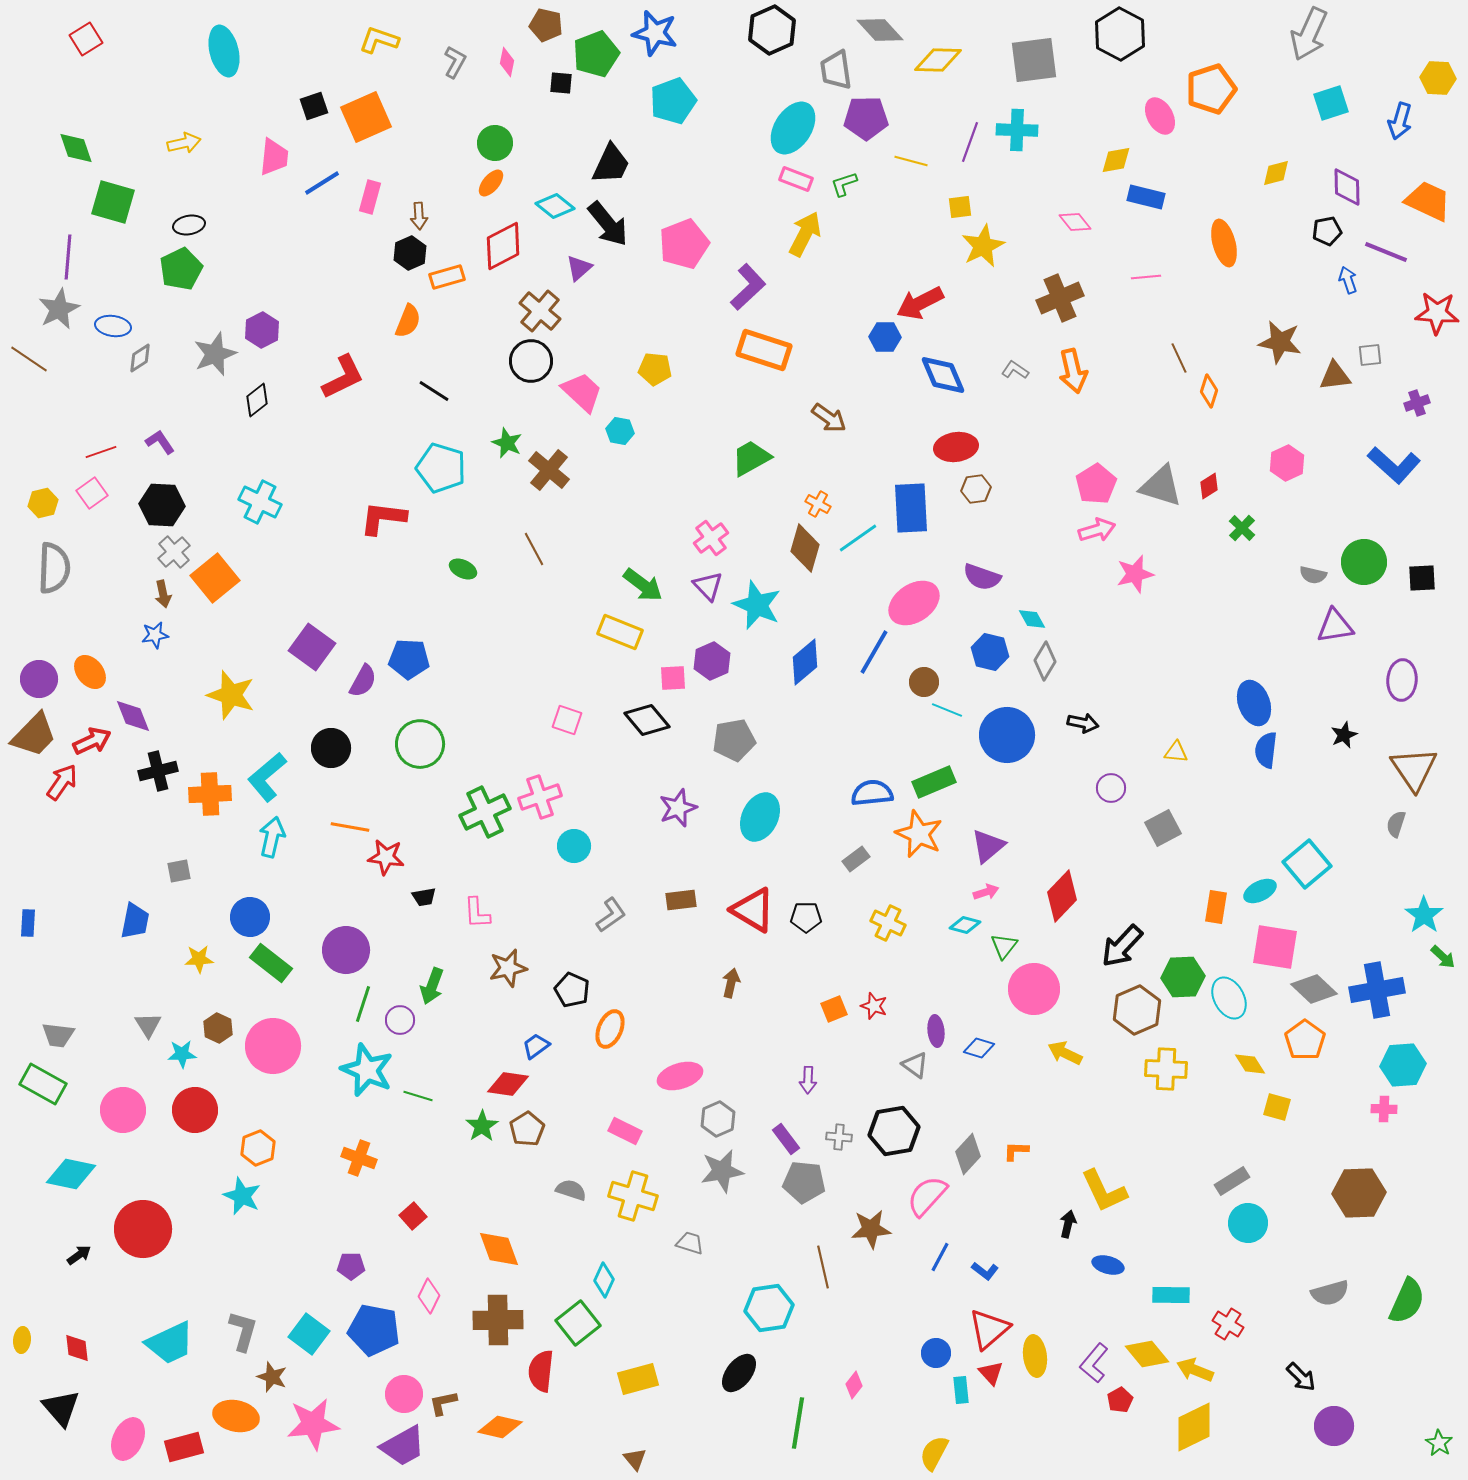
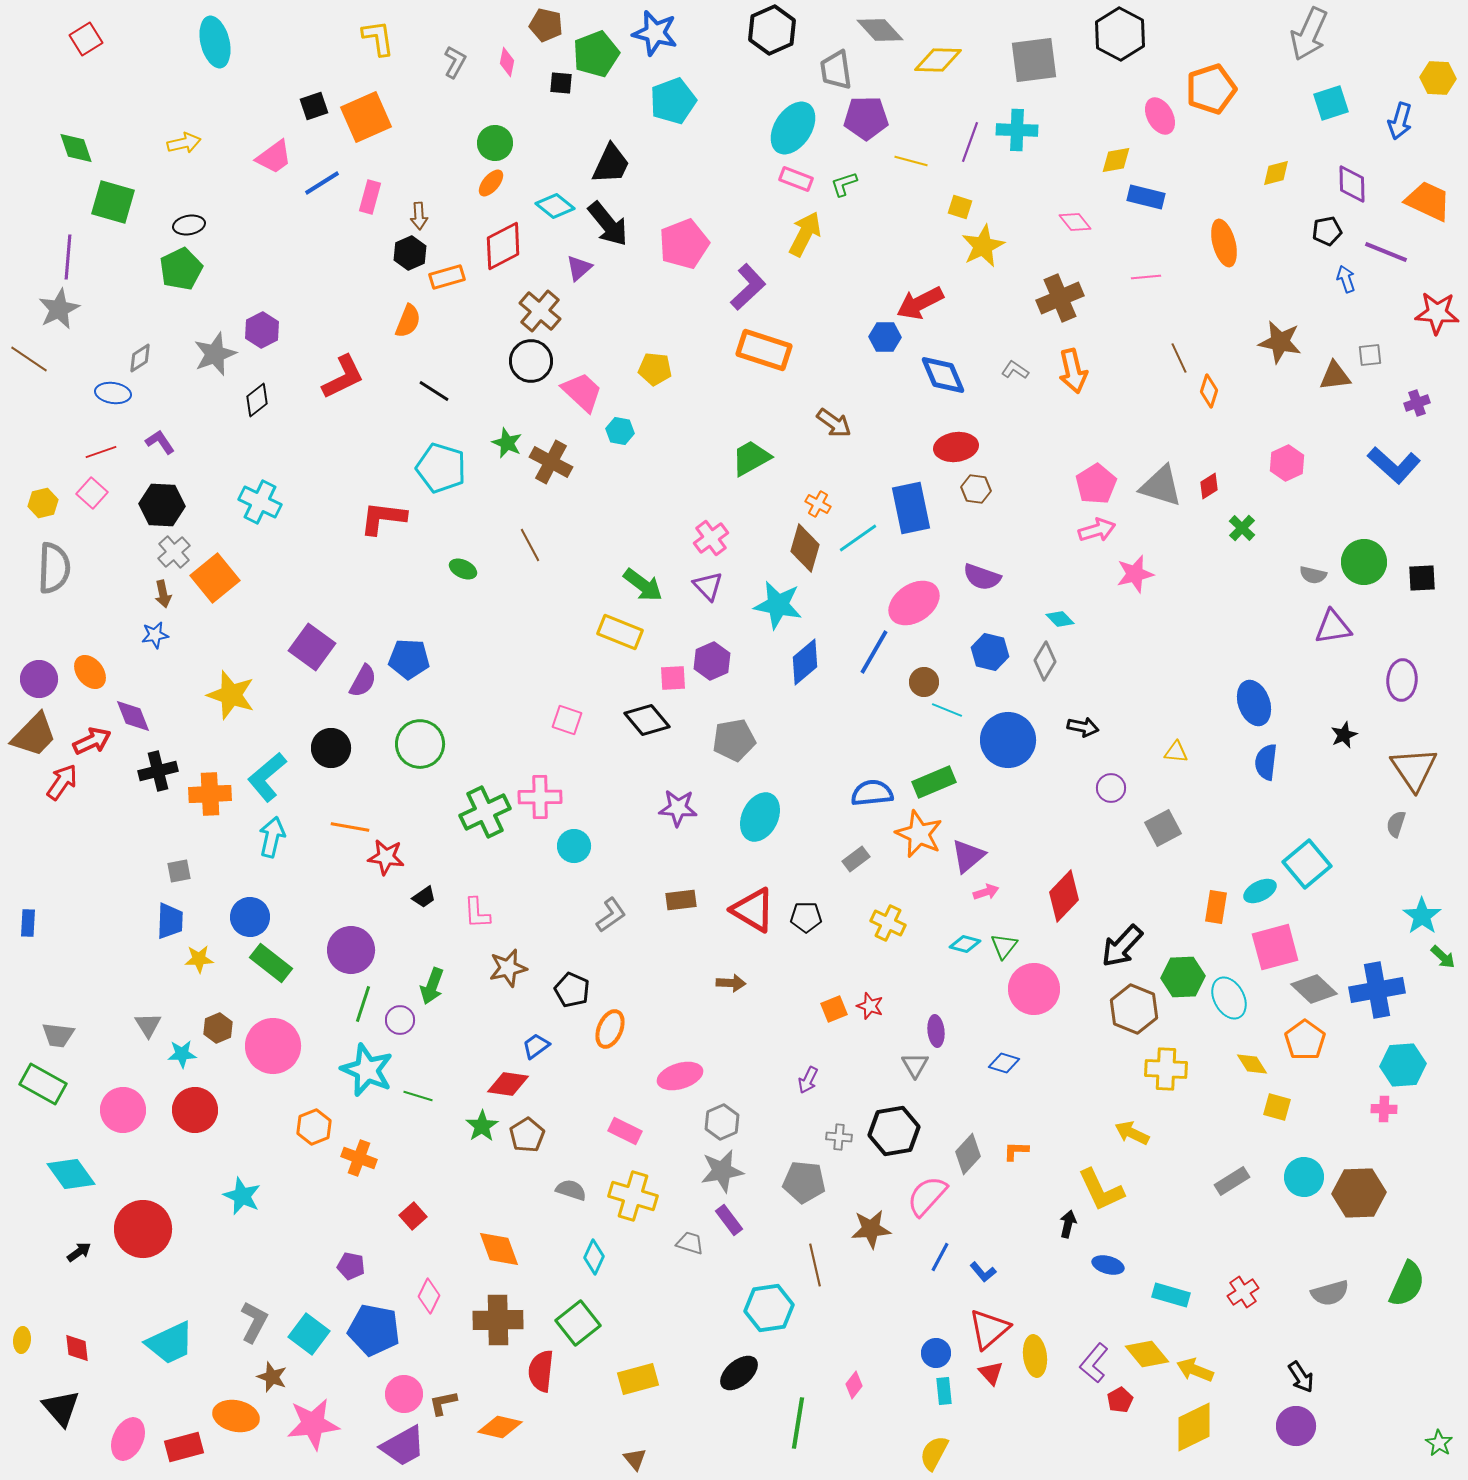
yellow L-shape at (379, 40): moved 1 px left, 2 px up; rotated 63 degrees clockwise
cyan ellipse at (224, 51): moved 9 px left, 9 px up
pink trapezoid at (274, 157): rotated 48 degrees clockwise
purple diamond at (1347, 187): moved 5 px right, 3 px up
yellow square at (960, 207): rotated 25 degrees clockwise
blue arrow at (1348, 280): moved 2 px left, 1 px up
blue ellipse at (113, 326): moved 67 px down
brown arrow at (829, 418): moved 5 px right, 5 px down
brown cross at (549, 470): moved 2 px right, 8 px up; rotated 12 degrees counterclockwise
brown hexagon at (976, 489): rotated 16 degrees clockwise
pink square at (92, 493): rotated 12 degrees counterclockwise
blue rectangle at (911, 508): rotated 9 degrees counterclockwise
brown line at (534, 549): moved 4 px left, 4 px up
cyan star at (757, 605): moved 21 px right; rotated 12 degrees counterclockwise
cyan diamond at (1032, 619): moved 28 px right; rotated 16 degrees counterclockwise
purple triangle at (1335, 626): moved 2 px left, 1 px down
black arrow at (1083, 723): moved 4 px down
blue circle at (1007, 735): moved 1 px right, 5 px down
blue semicircle at (1266, 750): moved 12 px down
pink cross at (540, 797): rotated 18 degrees clockwise
purple star at (678, 808): rotated 24 degrees clockwise
purple triangle at (988, 846): moved 20 px left, 10 px down
red diamond at (1062, 896): moved 2 px right
black trapezoid at (424, 897): rotated 25 degrees counterclockwise
cyan star at (1424, 915): moved 2 px left, 1 px down
blue trapezoid at (135, 921): moved 35 px right; rotated 9 degrees counterclockwise
cyan diamond at (965, 925): moved 19 px down
pink square at (1275, 947): rotated 24 degrees counterclockwise
purple circle at (346, 950): moved 5 px right
brown arrow at (731, 983): rotated 80 degrees clockwise
red star at (874, 1006): moved 4 px left
brown hexagon at (1137, 1010): moved 3 px left, 1 px up; rotated 15 degrees counterclockwise
brown hexagon at (218, 1028): rotated 12 degrees clockwise
blue diamond at (979, 1048): moved 25 px right, 15 px down
yellow arrow at (1065, 1053): moved 67 px right, 80 px down
yellow diamond at (1250, 1064): moved 2 px right
gray triangle at (915, 1065): rotated 24 degrees clockwise
purple arrow at (808, 1080): rotated 24 degrees clockwise
gray hexagon at (718, 1119): moved 4 px right, 3 px down
brown pentagon at (527, 1129): moved 6 px down
purple rectangle at (786, 1139): moved 57 px left, 81 px down
orange hexagon at (258, 1148): moved 56 px right, 21 px up
cyan diamond at (71, 1174): rotated 42 degrees clockwise
yellow L-shape at (1104, 1191): moved 3 px left, 1 px up
cyan circle at (1248, 1223): moved 56 px right, 46 px up
black arrow at (79, 1255): moved 3 px up
purple pentagon at (351, 1266): rotated 12 degrees clockwise
brown line at (823, 1267): moved 8 px left, 2 px up
blue L-shape at (985, 1271): moved 2 px left, 1 px down; rotated 12 degrees clockwise
cyan diamond at (604, 1280): moved 10 px left, 23 px up
cyan rectangle at (1171, 1295): rotated 15 degrees clockwise
green semicircle at (1407, 1301): moved 17 px up
red cross at (1228, 1324): moved 15 px right, 32 px up; rotated 24 degrees clockwise
gray L-shape at (243, 1331): moved 11 px right, 9 px up; rotated 12 degrees clockwise
black ellipse at (739, 1373): rotated 12 degrees clockwise
black arrow at (1301, 1377): rotated 12 degrees clockwise
cyan rectangle at (961, 1390): moved 17 px left, 1 px down
purple circle at (1334, 1426): moved 38 px left
